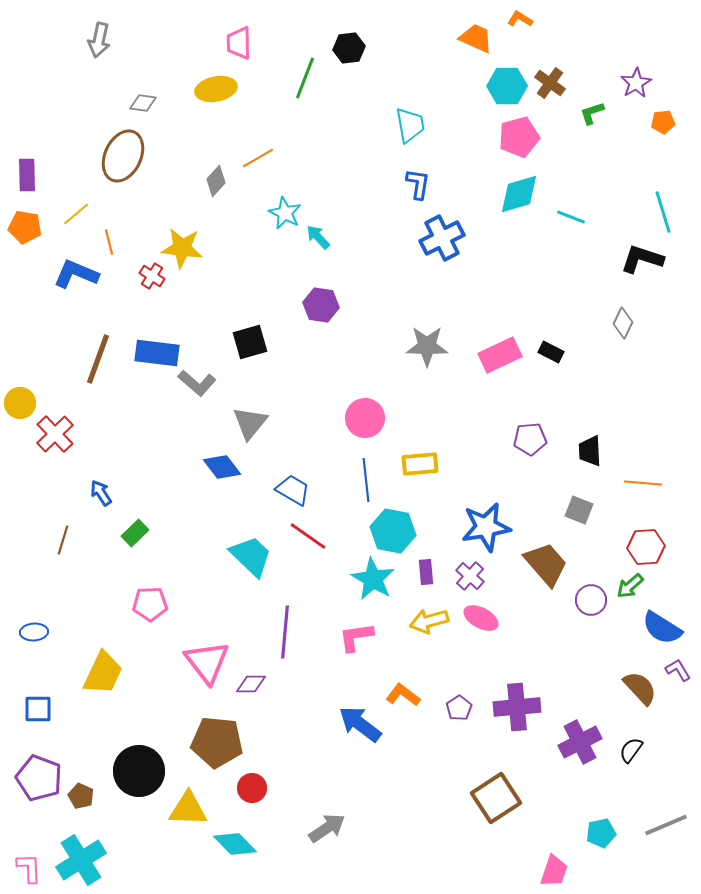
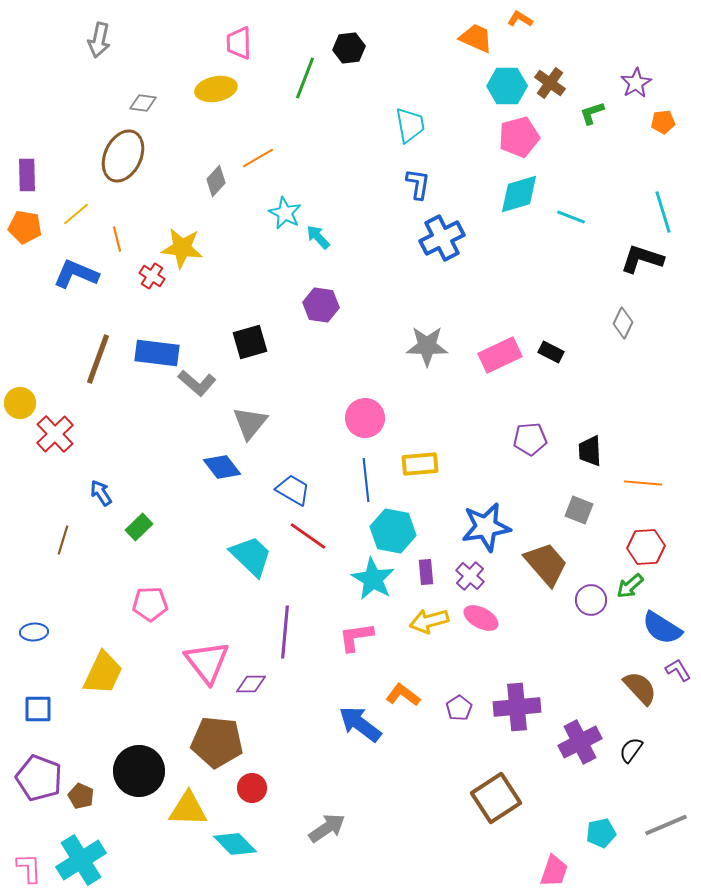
orange line at (109, 242): moved 8 px right, 3 px up
green rectangle at (135, 533): moved 4 px right, 6 px up
